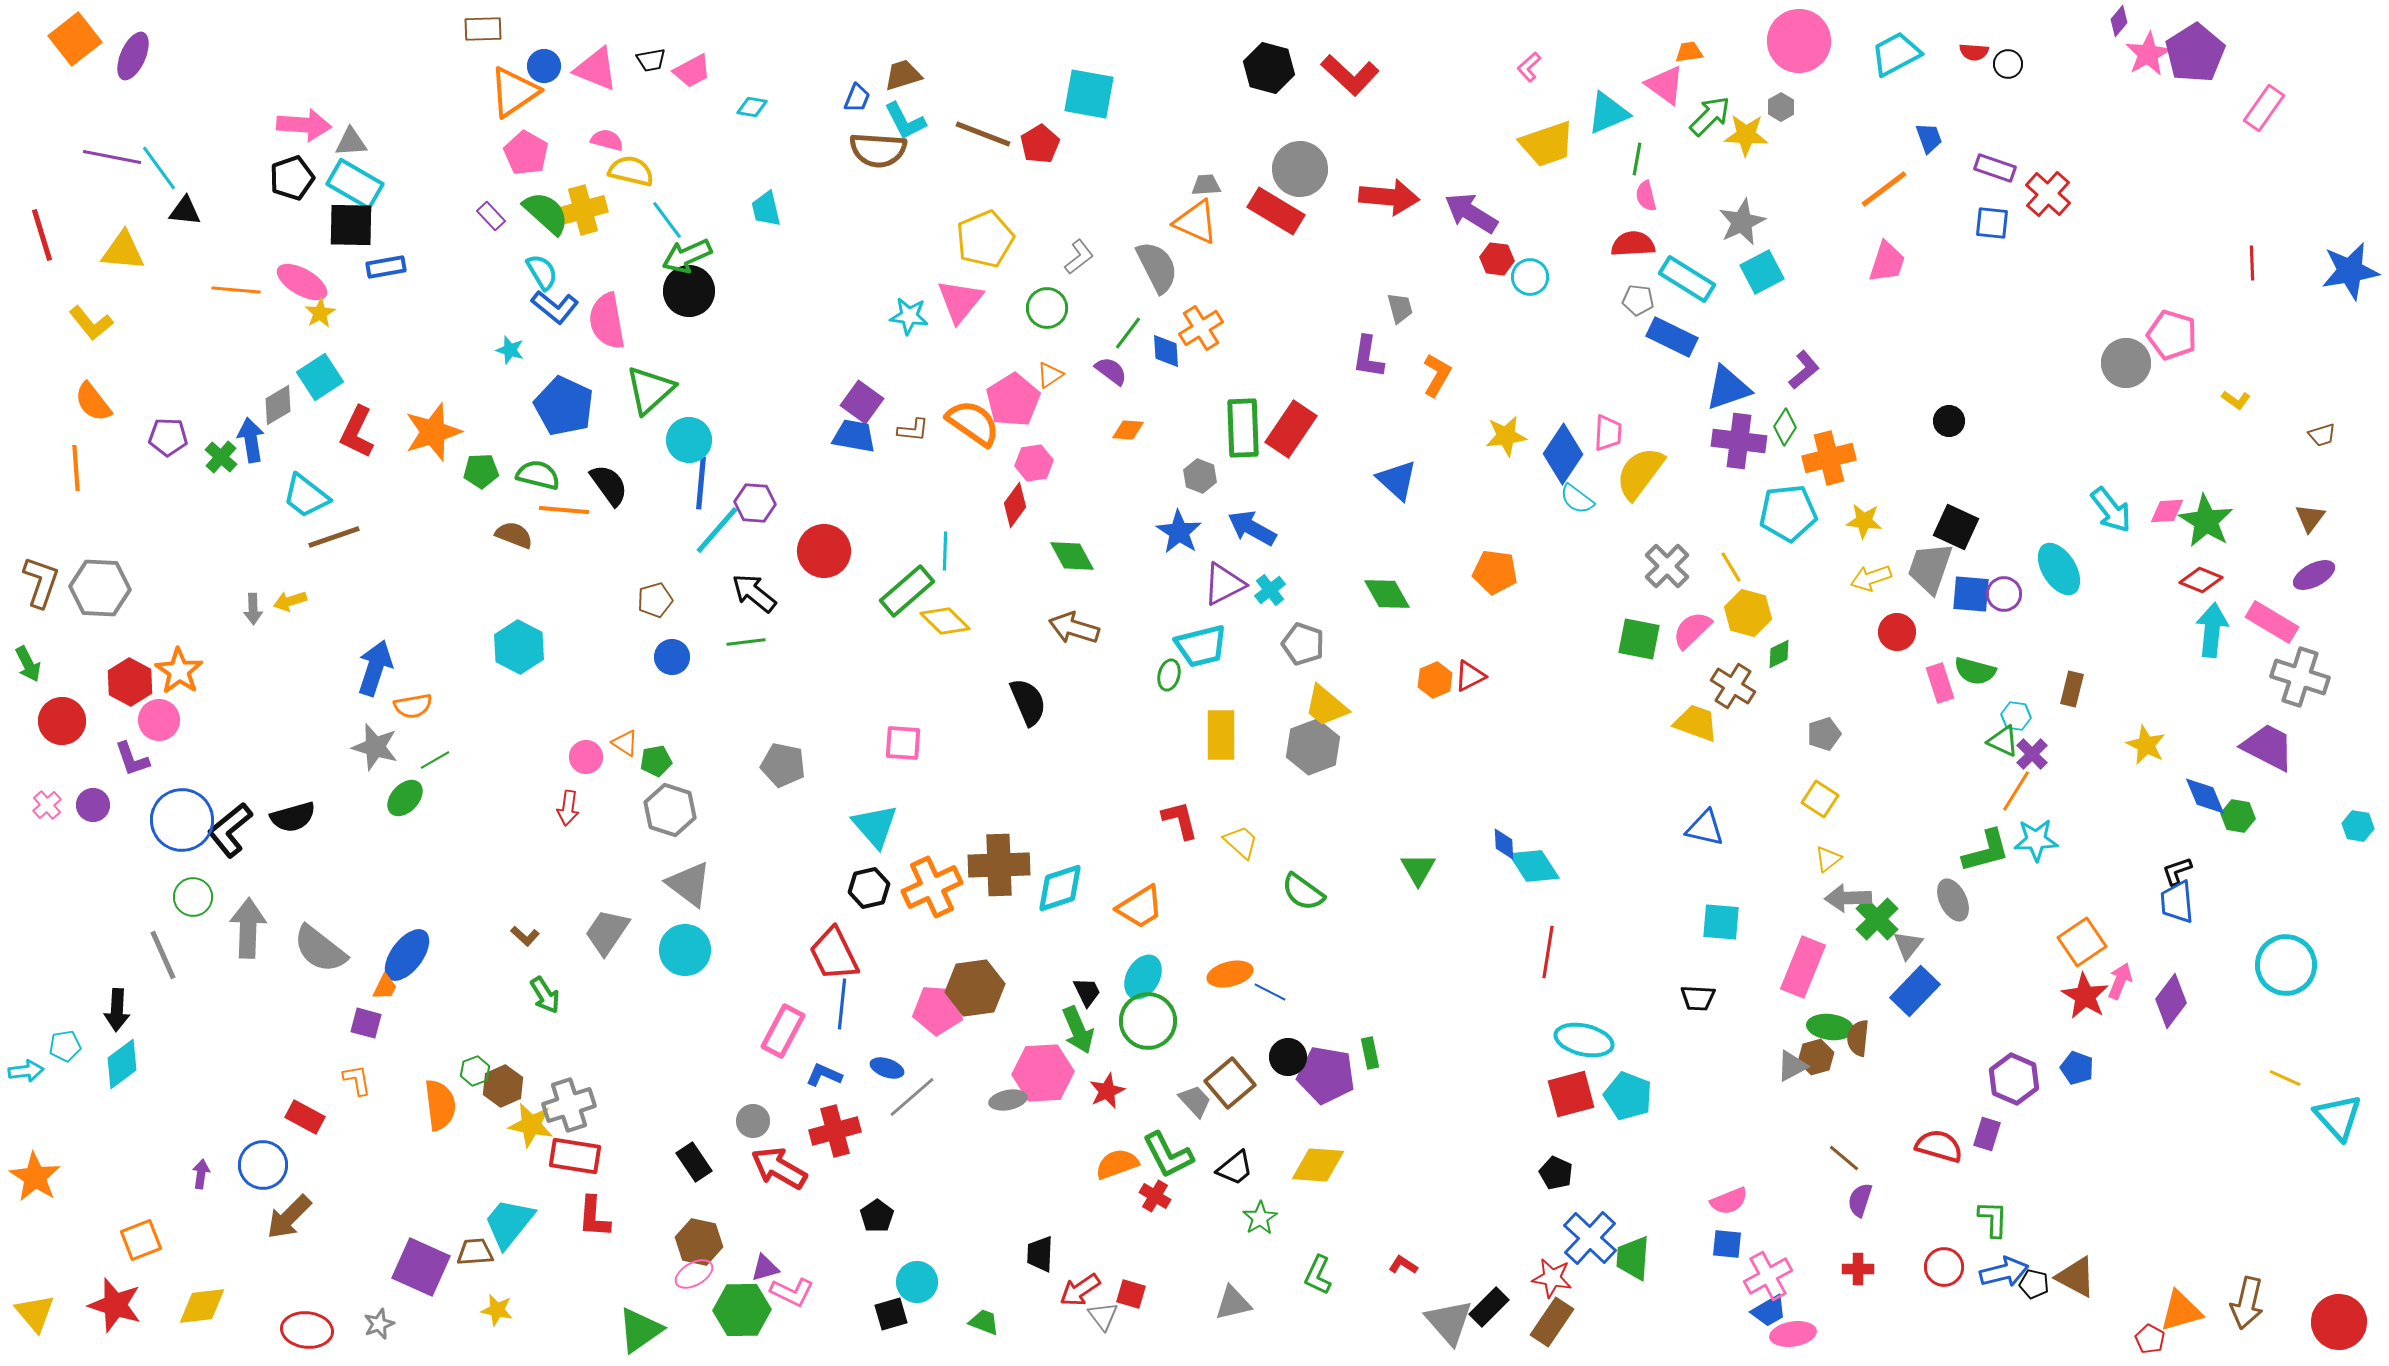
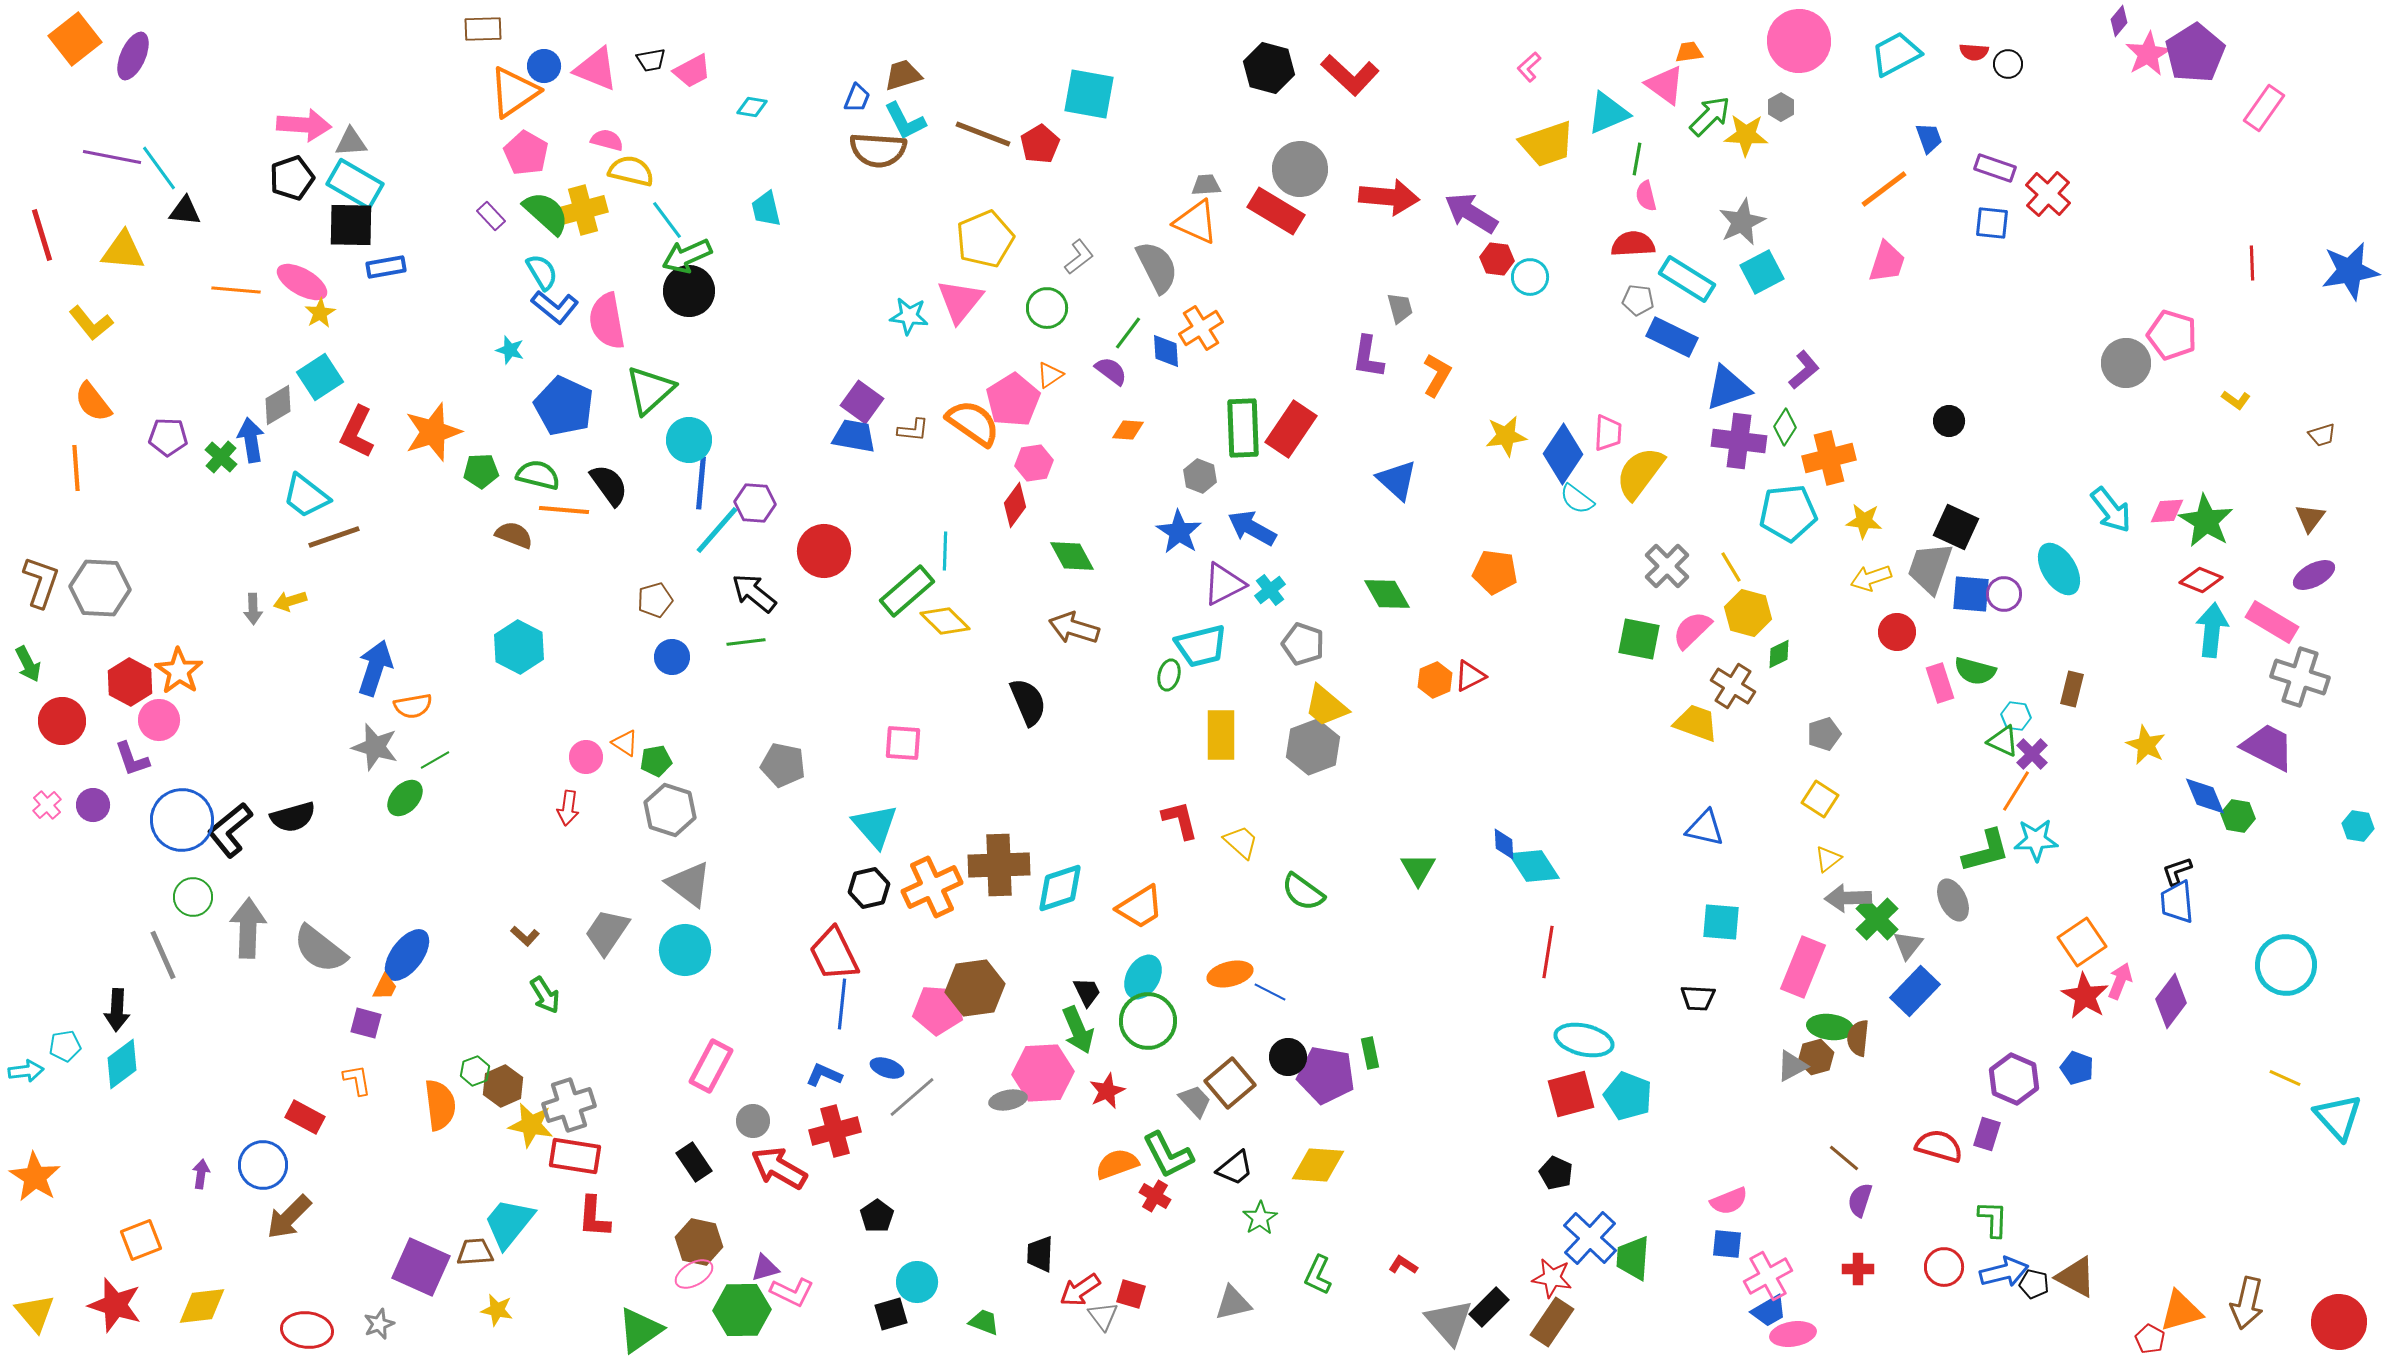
pink rectangle at (783, 1031): moved 72 px left, 35 px down
